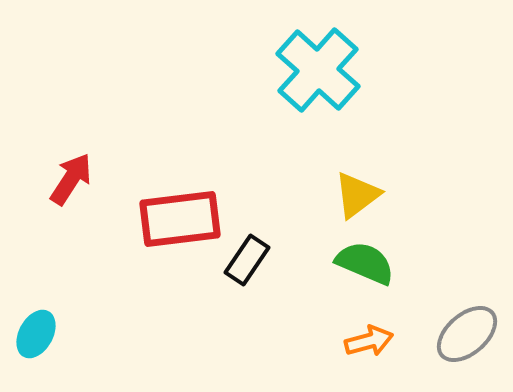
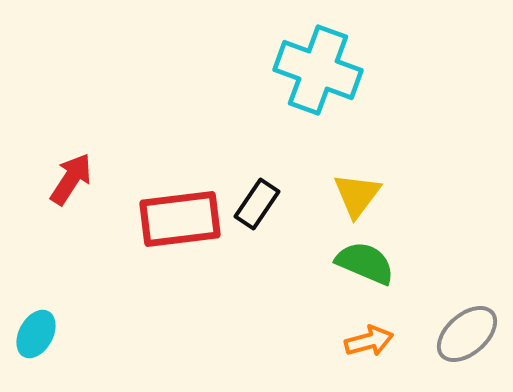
cyan cross: rotated 22 degrees counterclockwise
yellow triangle: rotated 16 degrees counterclockwise
black rectangle: moved 10 px right, 56 px up
